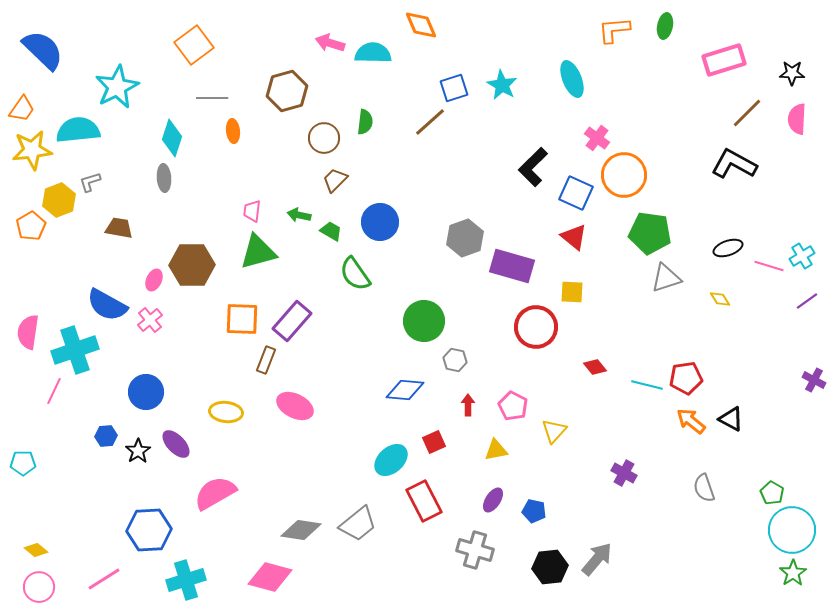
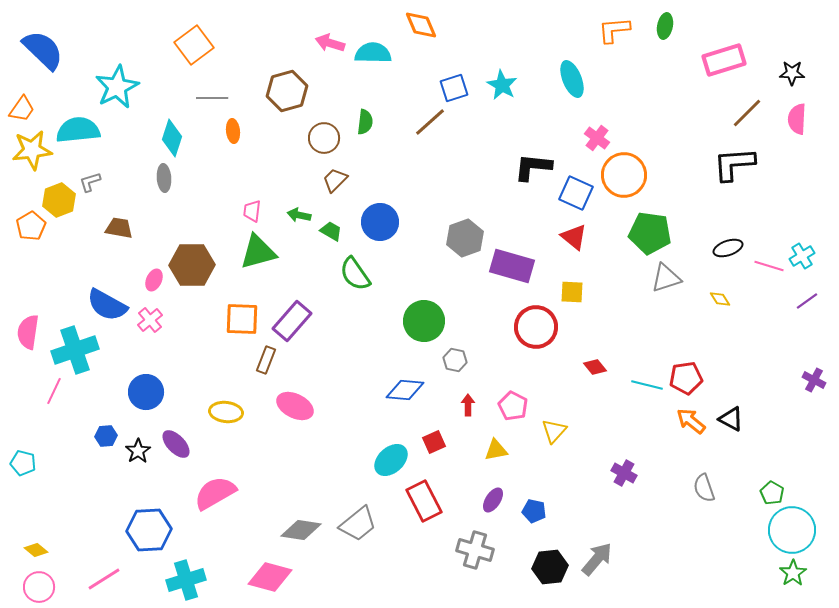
black L-shape at (734, 164): rotated 33 degrees counterclockwise
black L-shape at (533, 167): rotated 51 degrees clockwise
cyan pentagon at (23, 463): rotated 15 degrees clockwise
